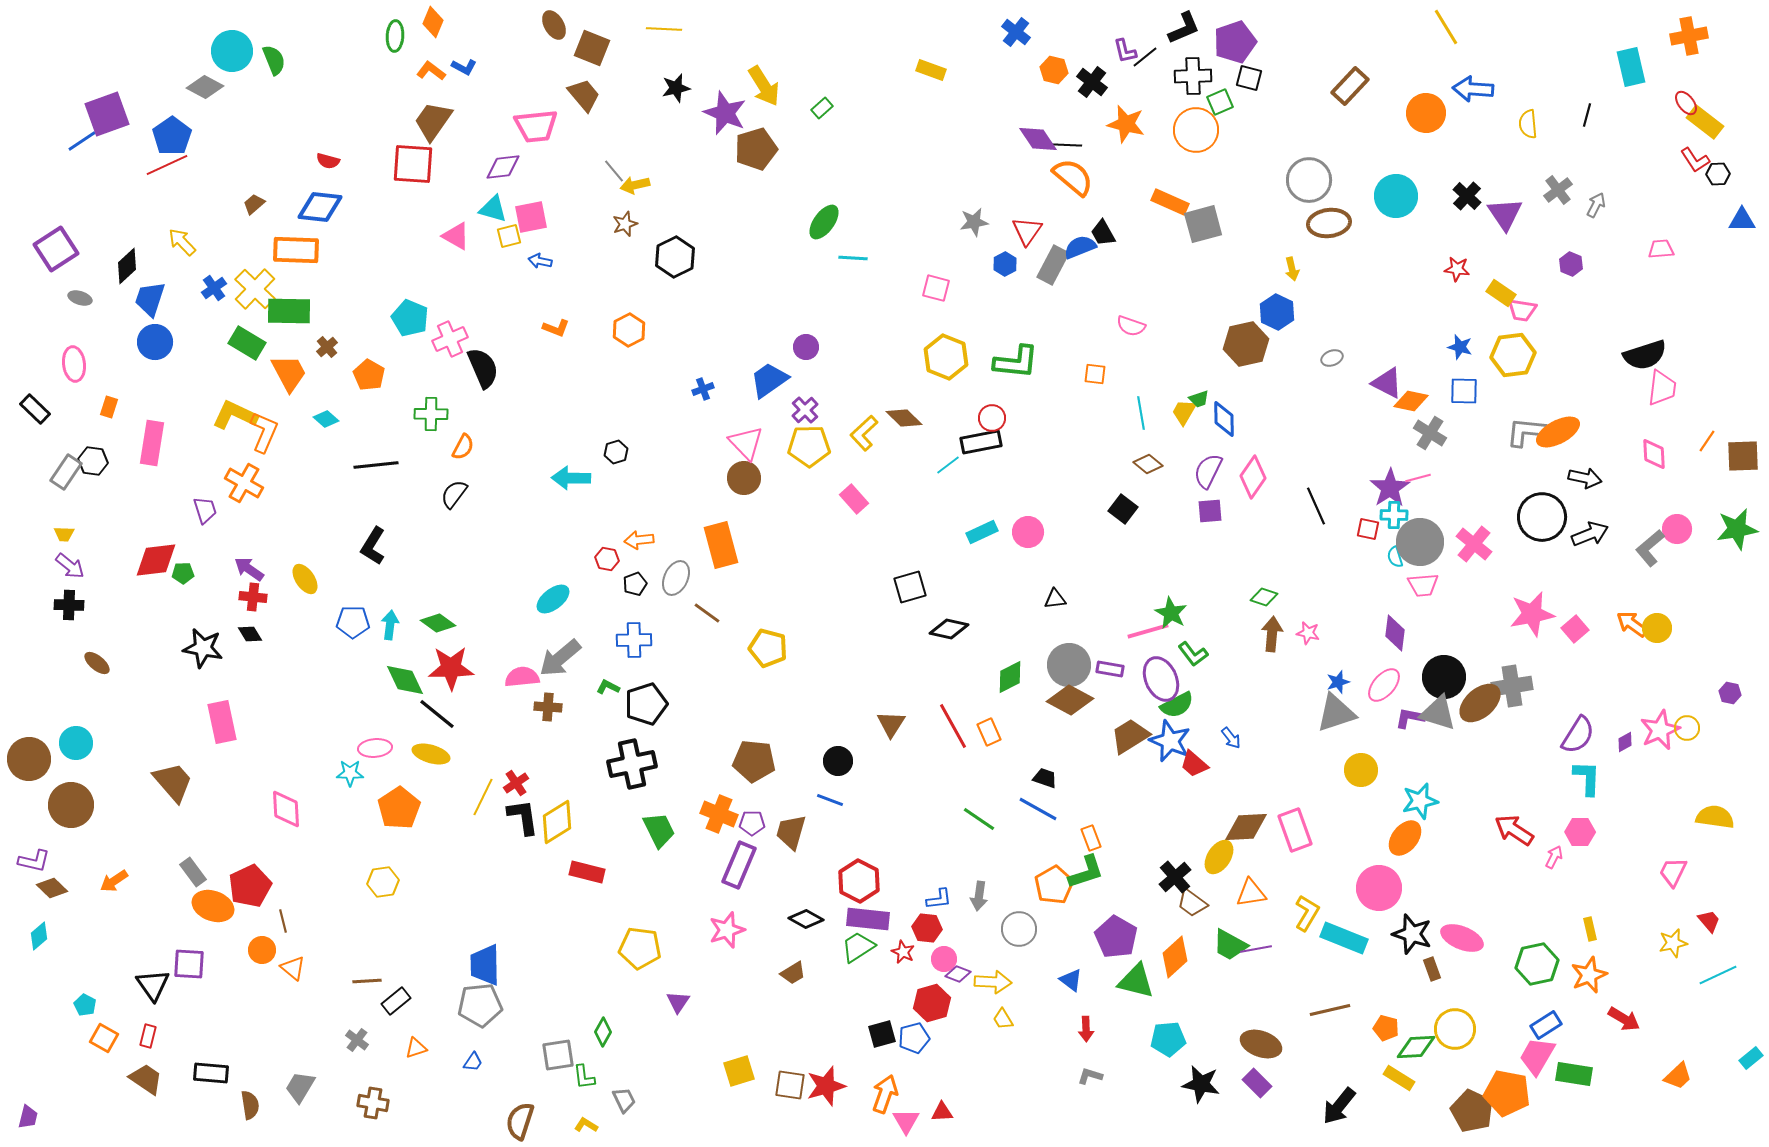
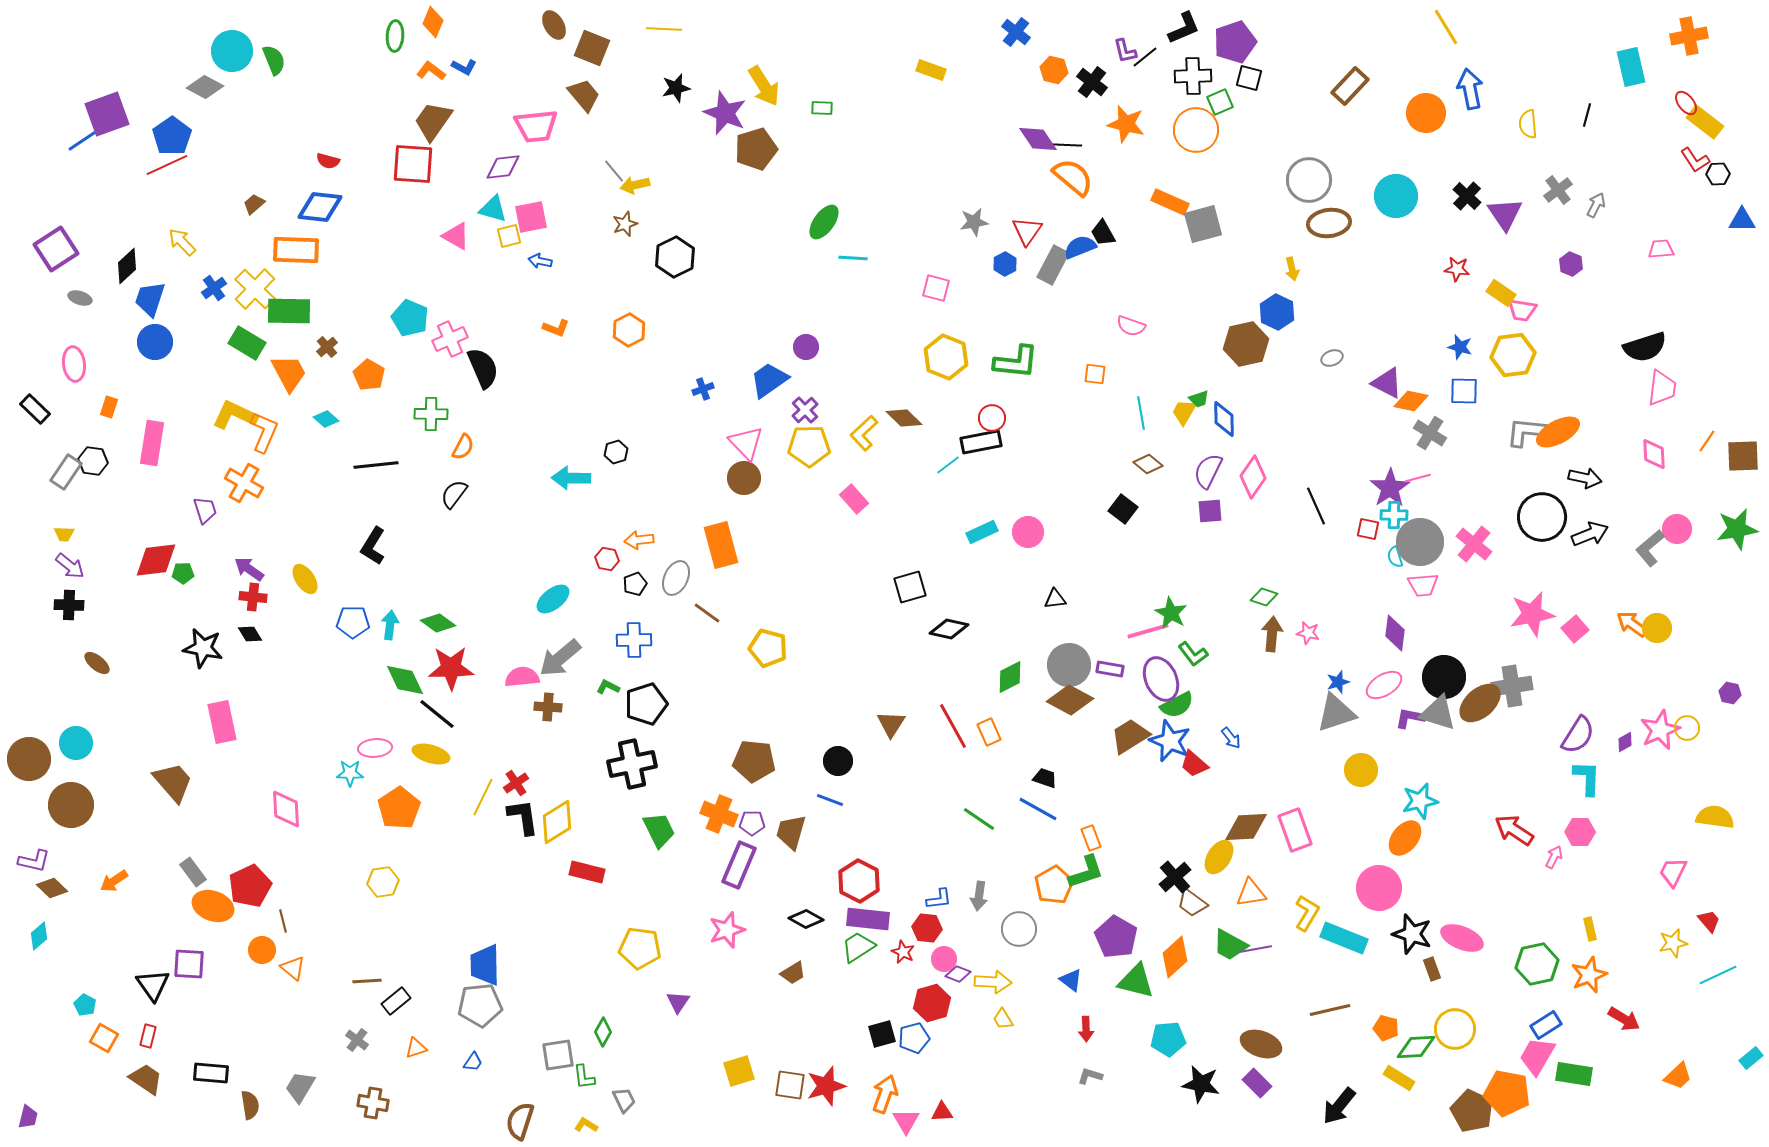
blue arrow at (1473, 89): moved 3 px left; rotated 75 degrees clockwise
green rectangle at (822, 108): rotated 45 degrees clockwise
black semicircle at (1645, 355): moved 8 px up
pink ellipse at (1384, 685): rotated 18 degrees clockwise
